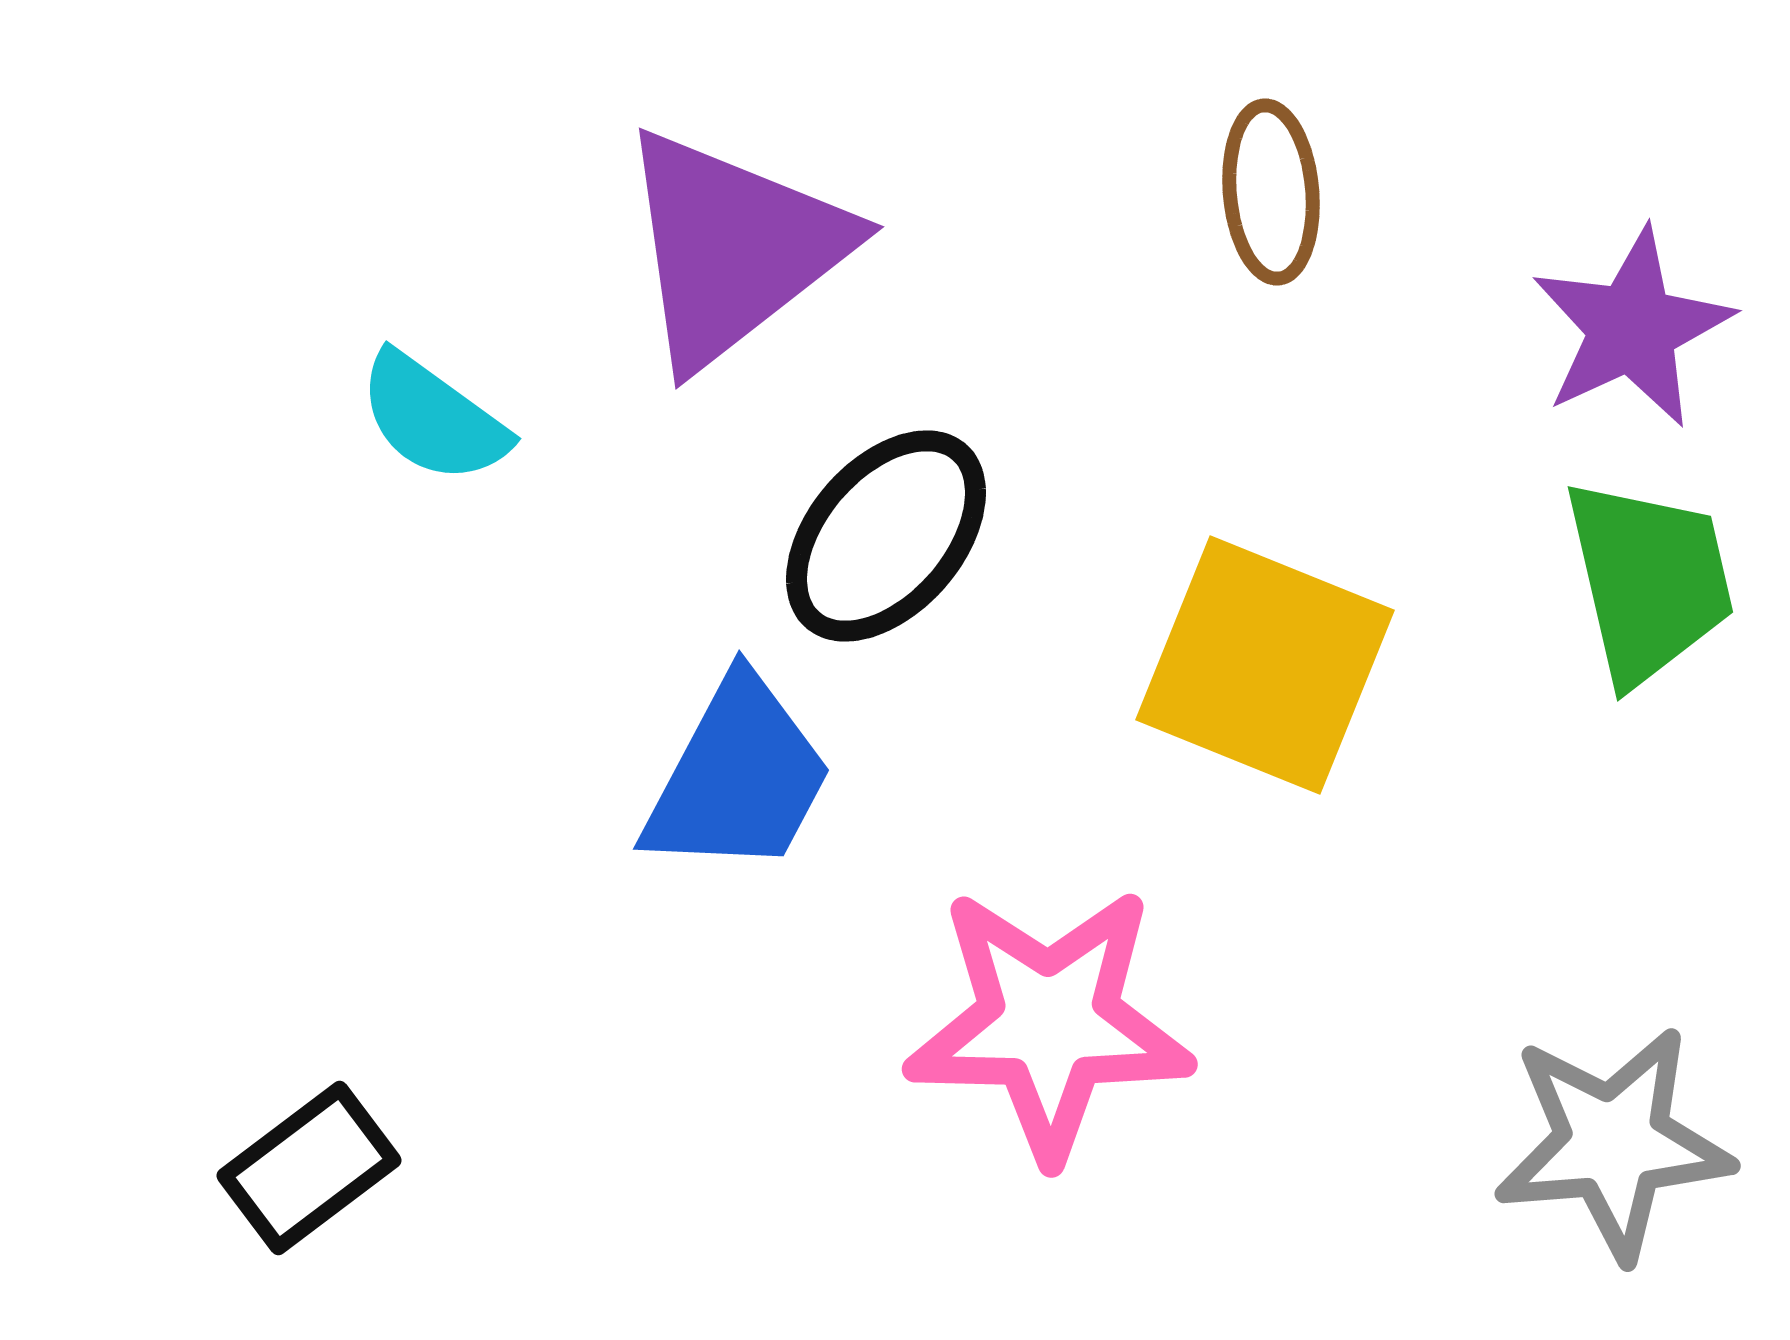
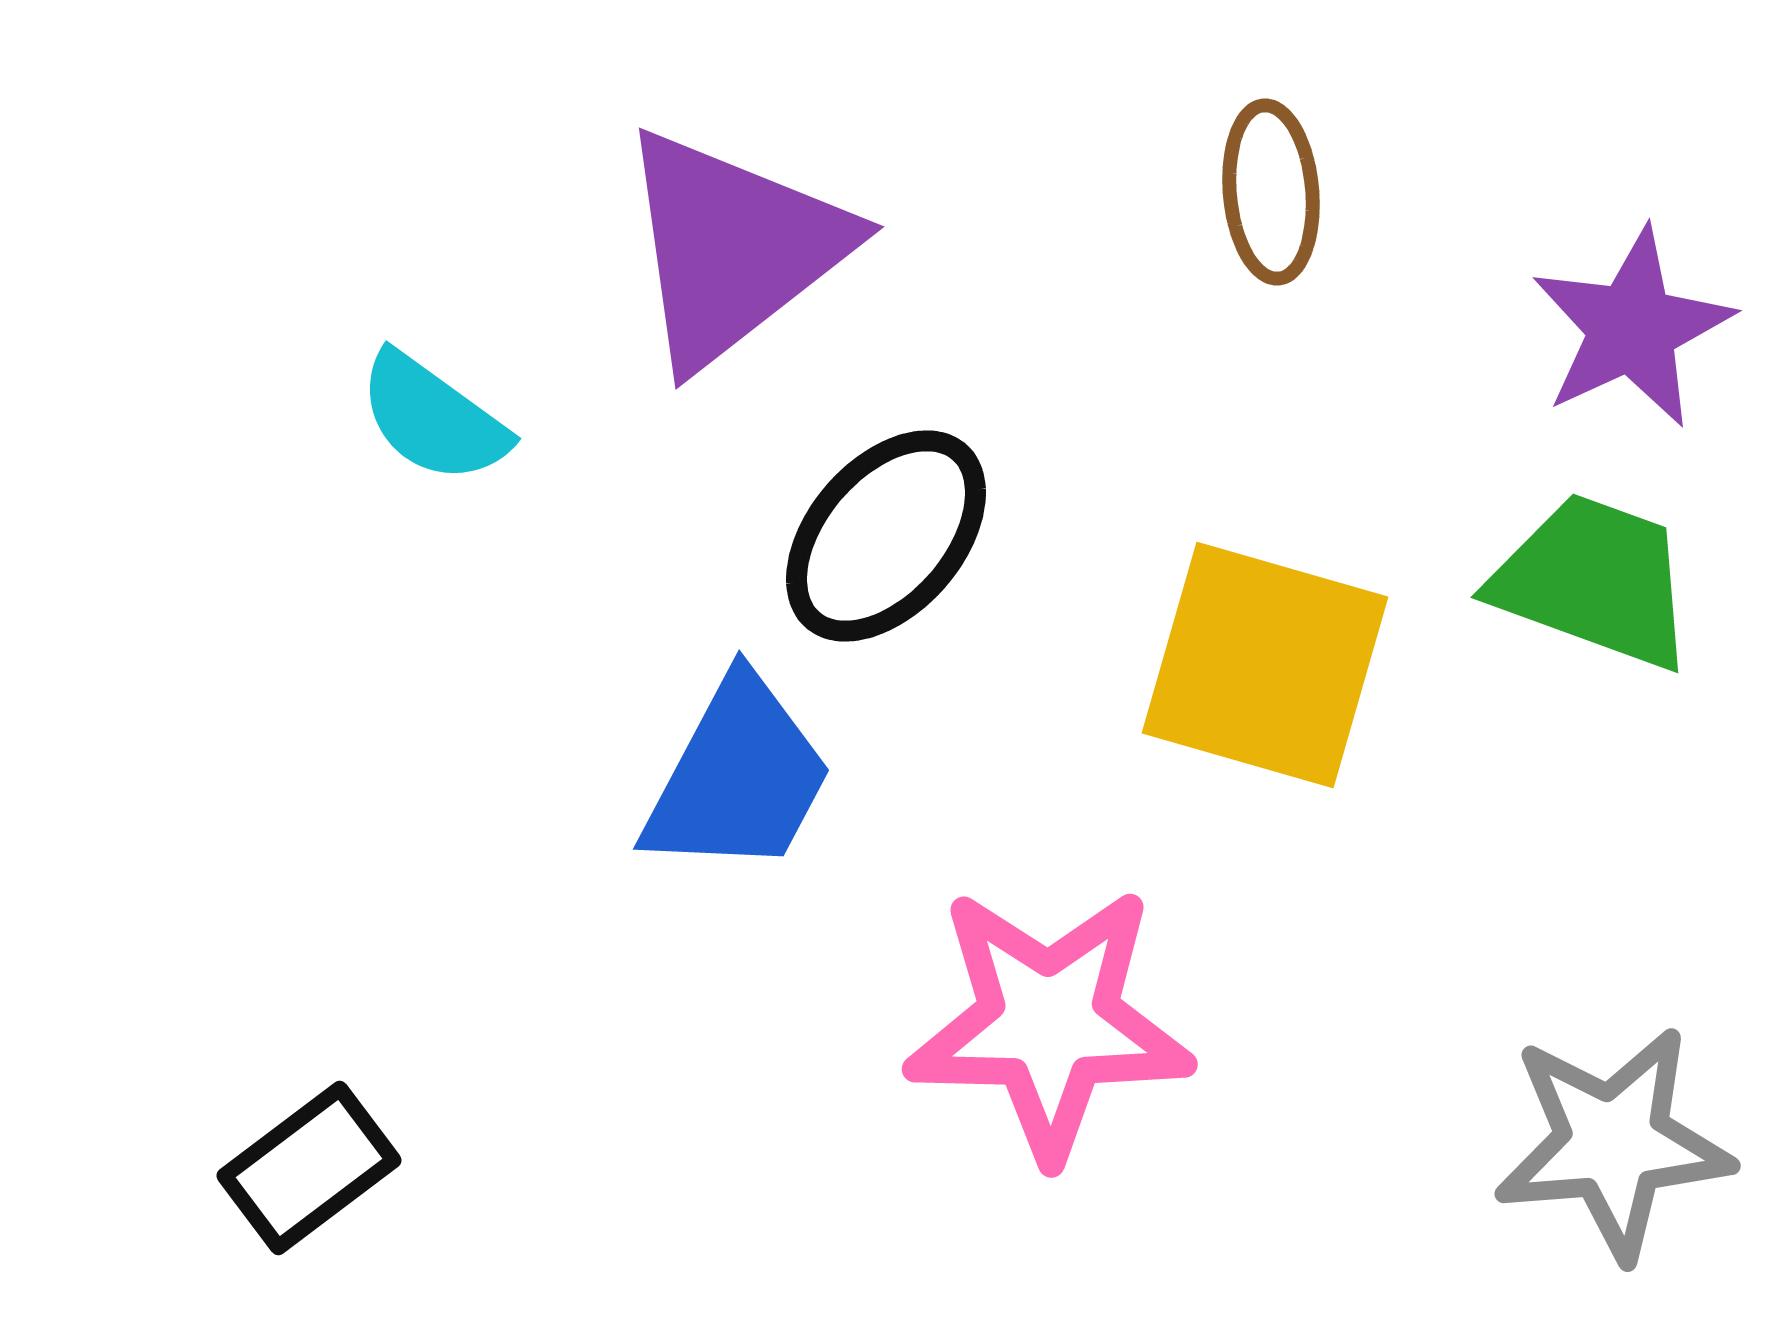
green trapezoid: moved 55 px left; rotated 57 degrees counterclockwise
yellow square: rotated 6 degrees counterclockwise
